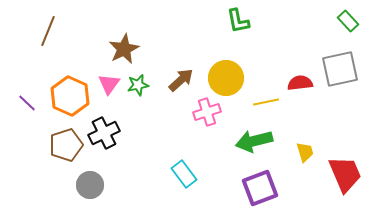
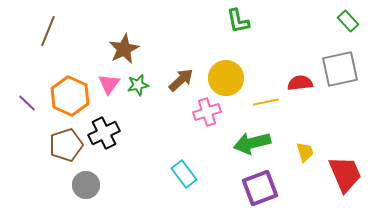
green arrow: moved 2 px left, 2 px down
gray circle: moved 4 px left
